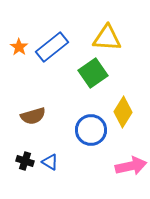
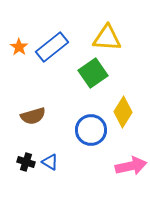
black cross: moved 1 px right, 1 px down
